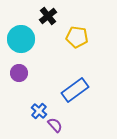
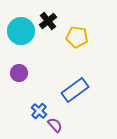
black cross: moved 5 px down
cyan circle: moved 8 px up
